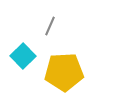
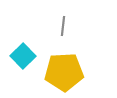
gray line: moved 13 px right; rotated 18 degrees counterclockwise
